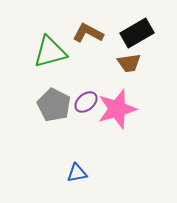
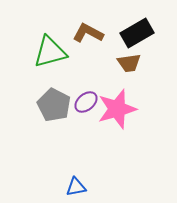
blue triangle: moved 1 px left, 14 px down
